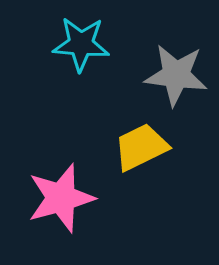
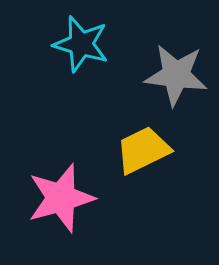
cyan star: rotated 12 degrees clockwise
yellow trapezoid: moved 2 px right, 3 px down
